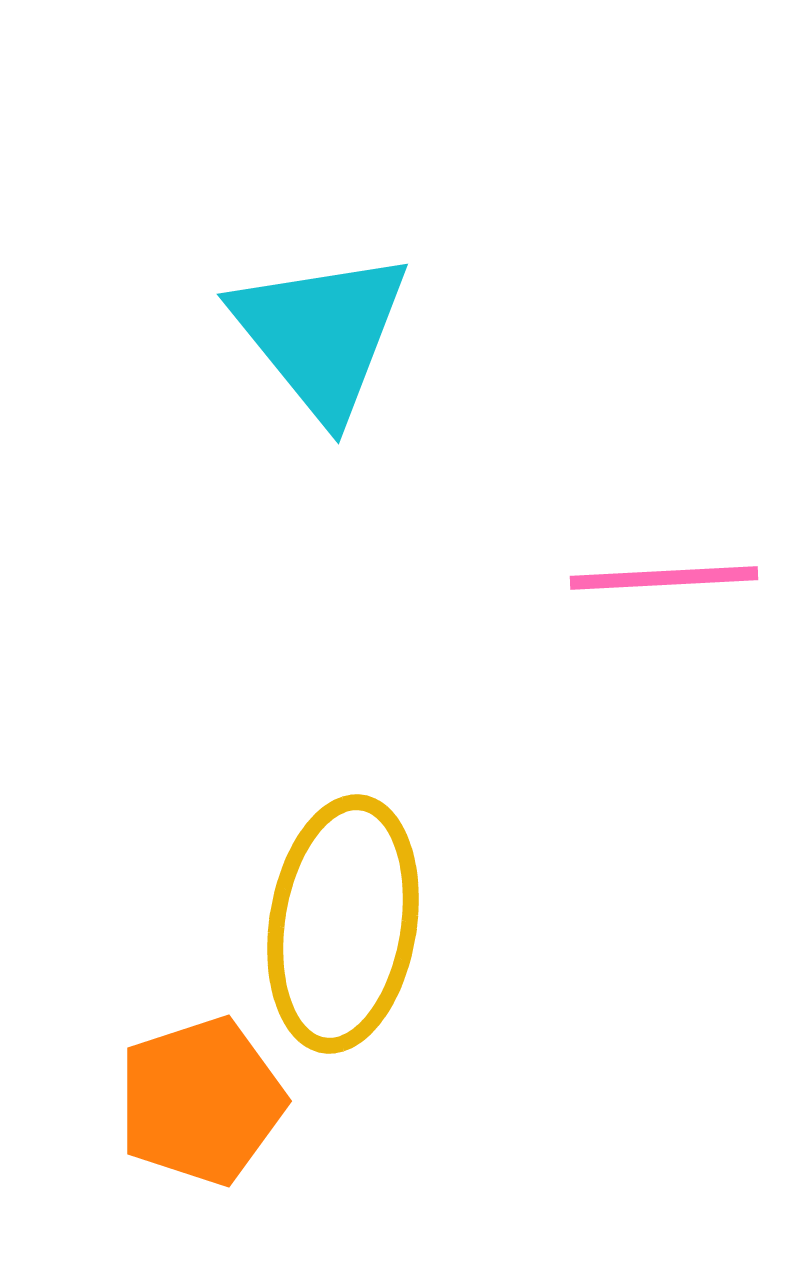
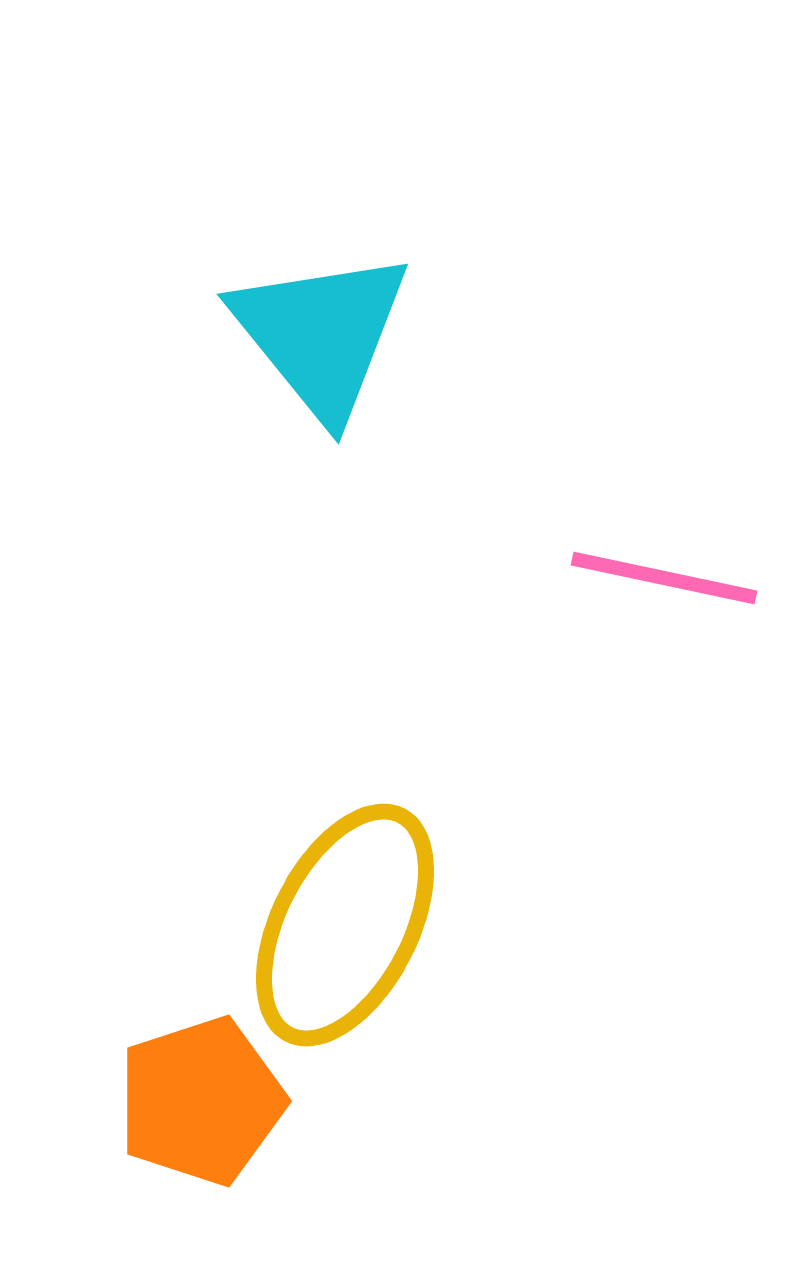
pink line: rotated 15 degrees clockwise
yellow ellipse: moved 2 px right, 1 px down; rotated 18 degrees clockwise
